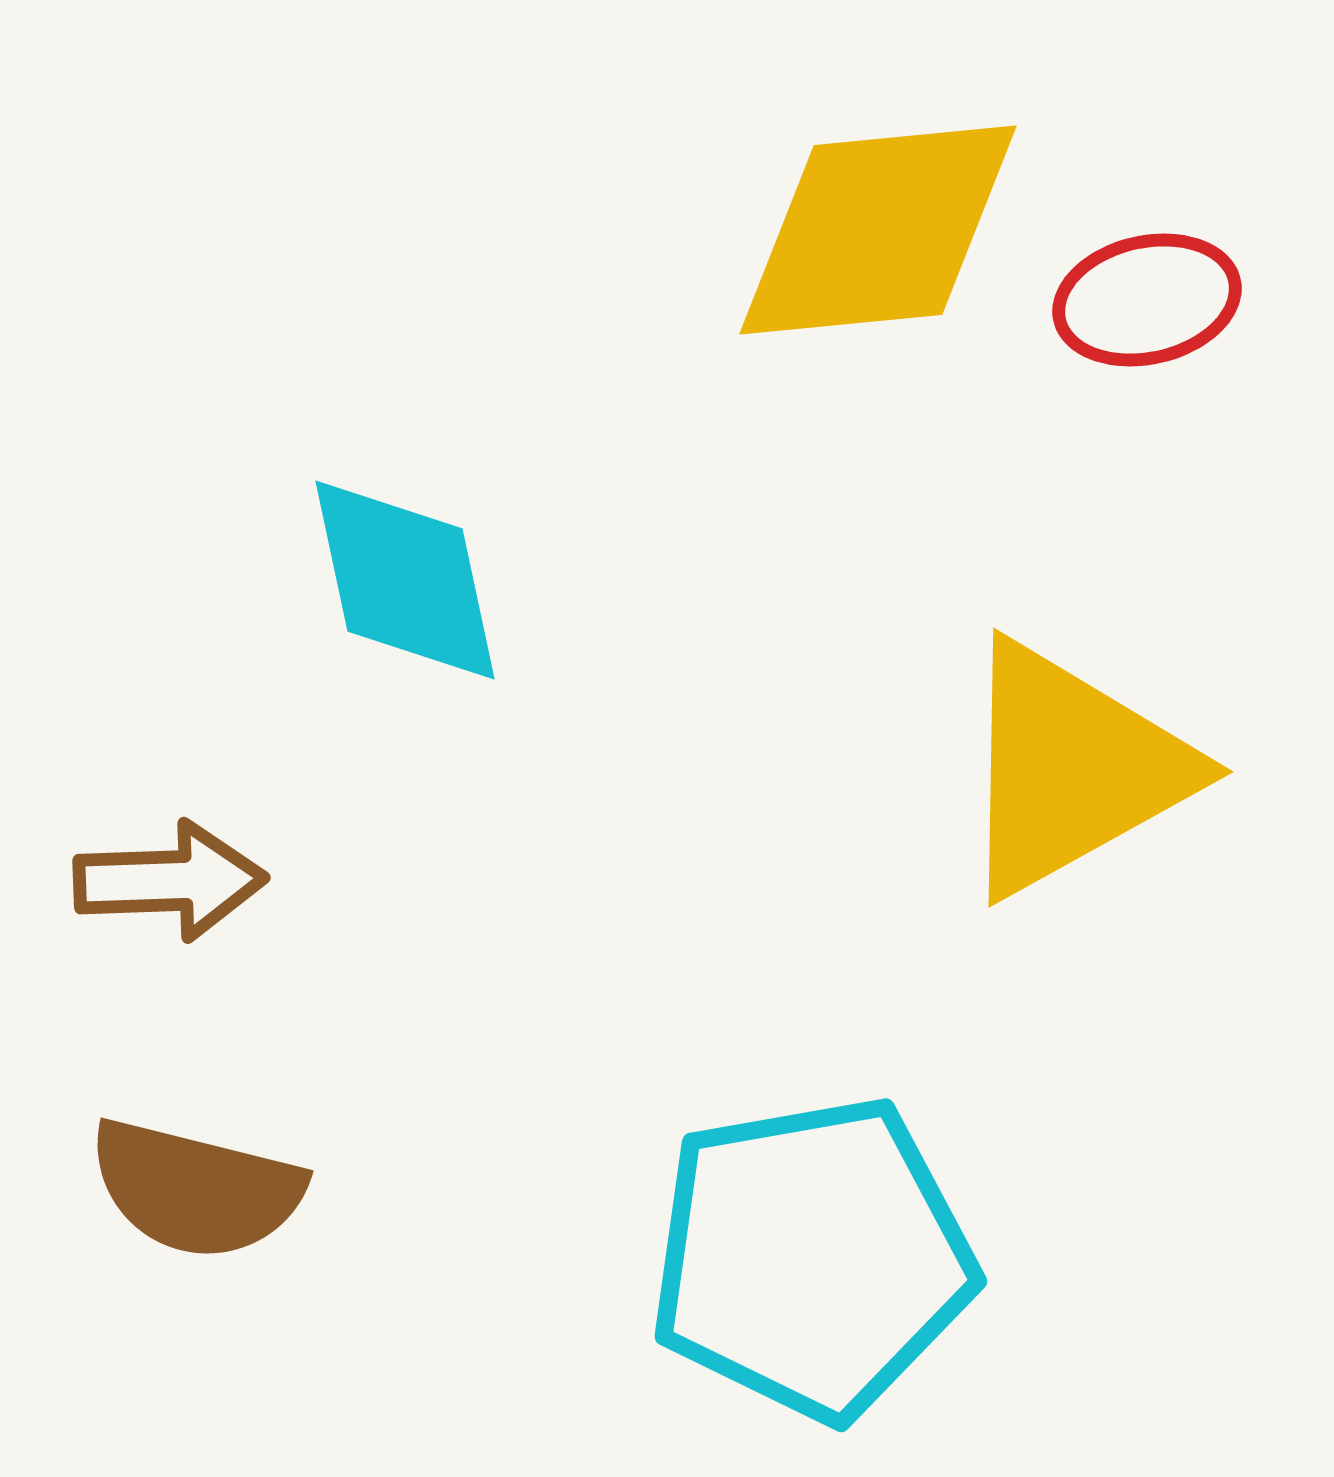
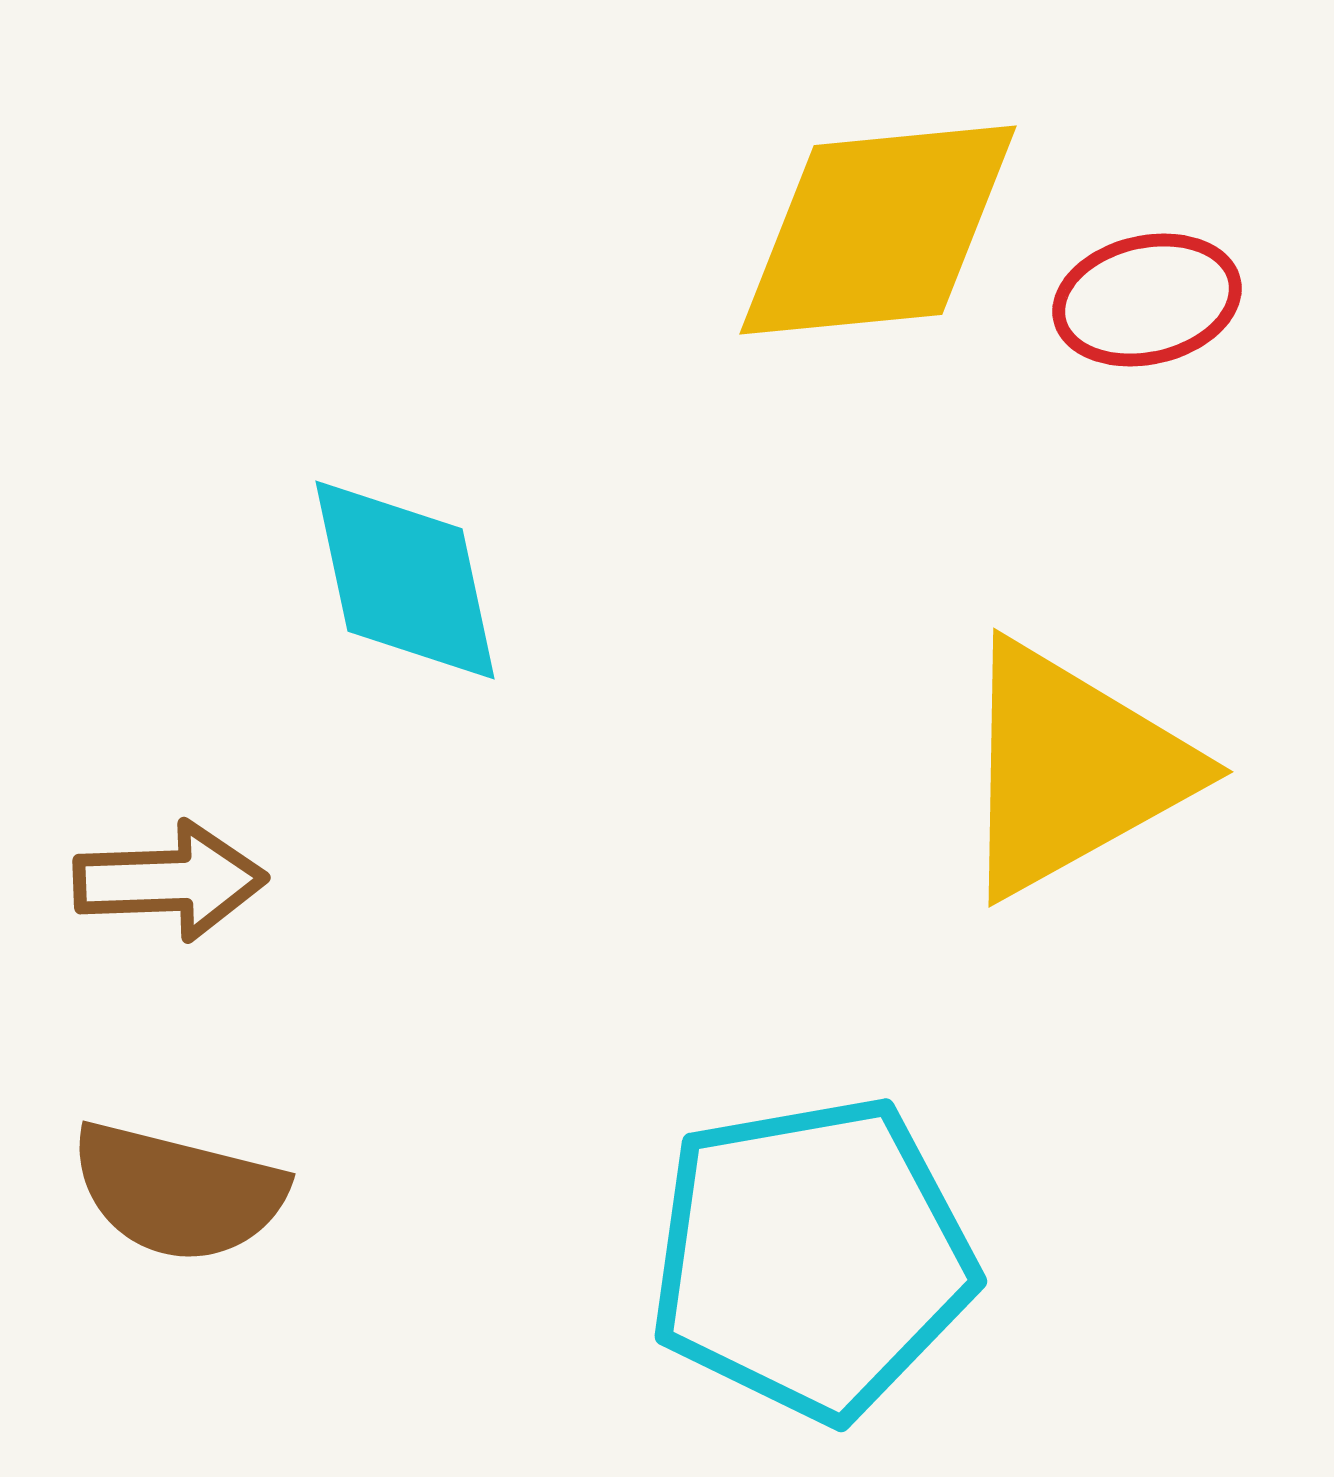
brown semicircle: moved 18 px left, 3 px down
